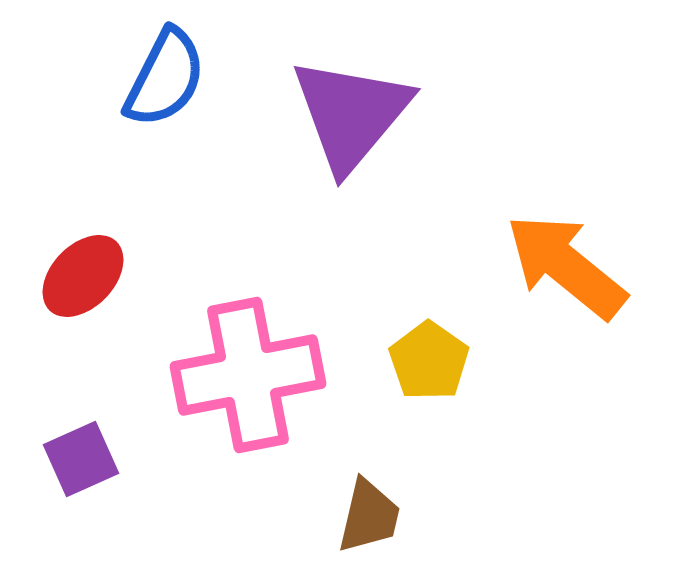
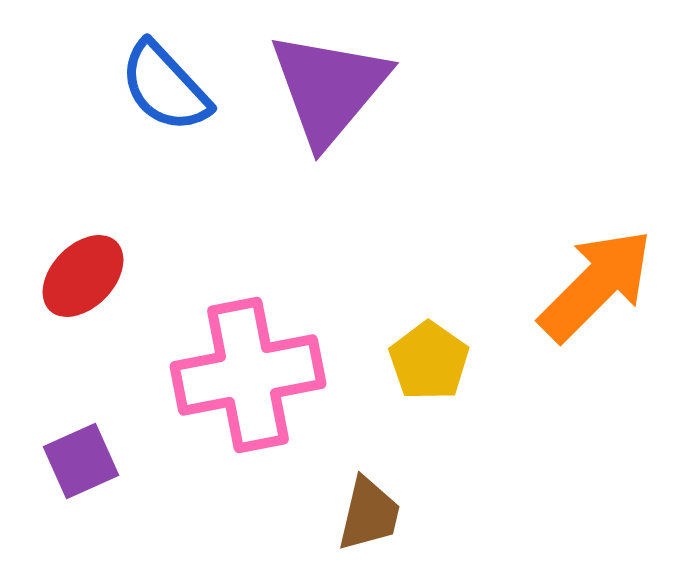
blue semicircle: moved 9 px down; rotated 110 degrees clockwise
purple triangle: moved 22 px left, 26 px up
orange arrow: moved 30 px right, 19 px down; rotated 96 degrees clockwise
purple square: moved 2 px down
brown trapezoid: moved 2 px up
